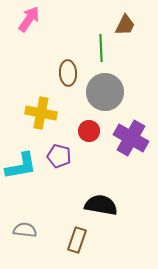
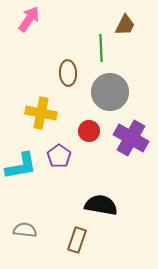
gray circle: moved 5 px right
purple pentagon: rotated 20 degrees clockwise
